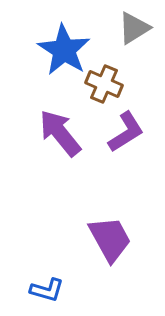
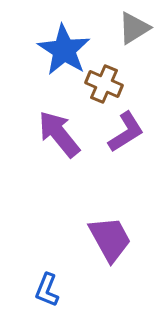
purple arrow: moved 1 px left, 1 px down
blue L-shape: rotated 96 degrees clockwise
